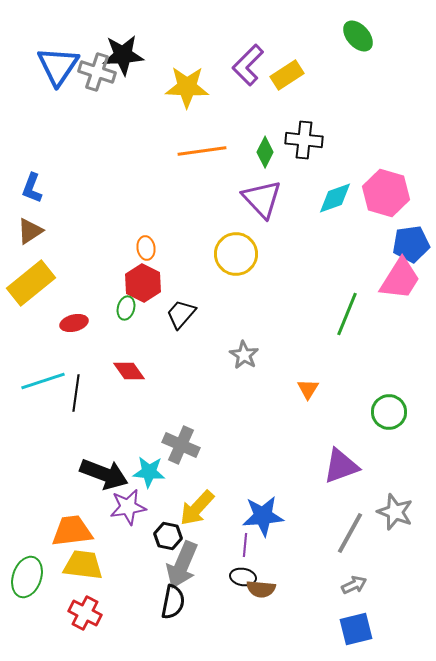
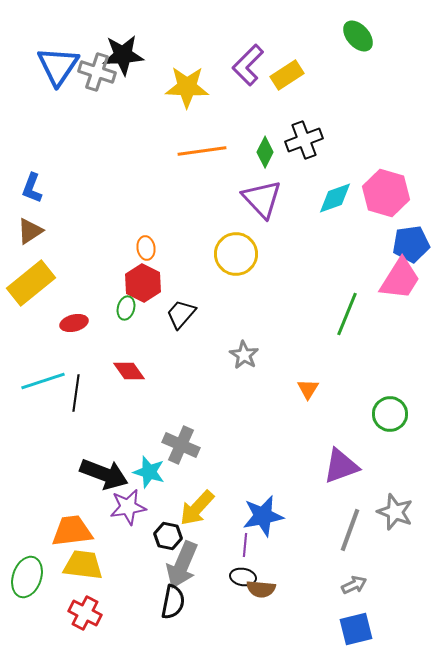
black cross at (304, 140): rotated 27 degrees counterclockwise
green circle at (389, 412): moved 1 px right, 2 px down
cyan star at (149, 472): rotated 12 degrees clockwise
blue star at (263, 516): rotated 6 degrees counterclockwise
gray line at (350, 533): moved 3 px up; rotated 9 degrees counterclockwise
